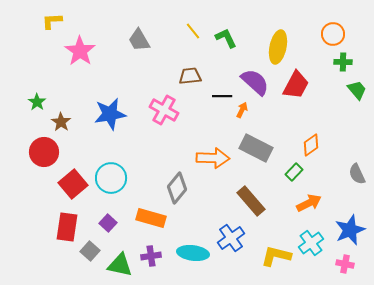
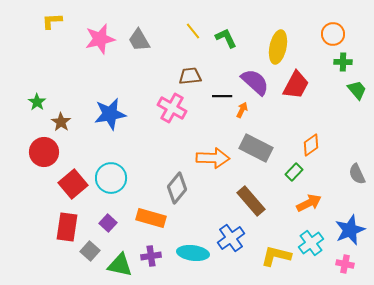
pink star at (80, 51): moved 20 px right, 12 px up; rotated 24 degrees clockwise
pink cross at (164, 110): moved 8 px right, 2 px up
